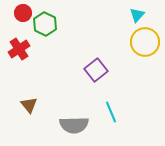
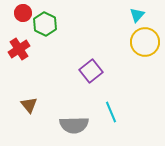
purple square: moved 5 px left, 1 px down
